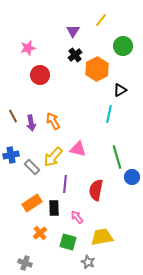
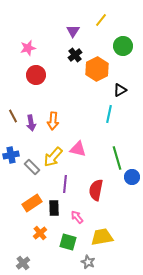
red circle: moved 4 px left
orange arrow: rotated 144 degrees counterclockwise
green line: moved 1 px down
gray cross: moved 2 px left; rotated 32 degrees clockwise
